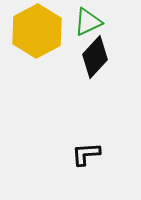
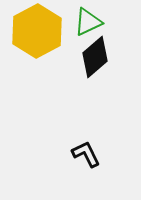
black diamond: rotated 6 degrees clockwise
black L-shape: rotated 68 degrees clockwise
